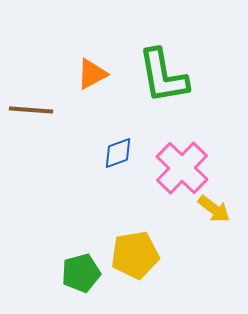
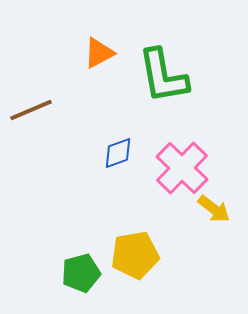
orange triangle: moved 7 px right, 21 px up
brown line: rotated 27 degrees counterclockwise
